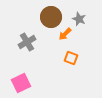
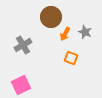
gray star: moved 6 px right, 13 px down
orange arrow: rotated 16 degrees counterclockwise
gray cross: moved 4 px left, 3 px down
pink square: moved 2 px down
